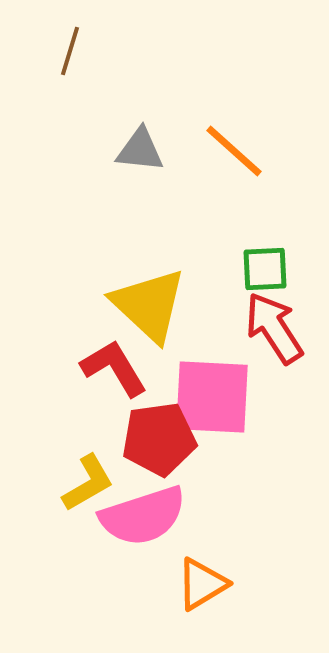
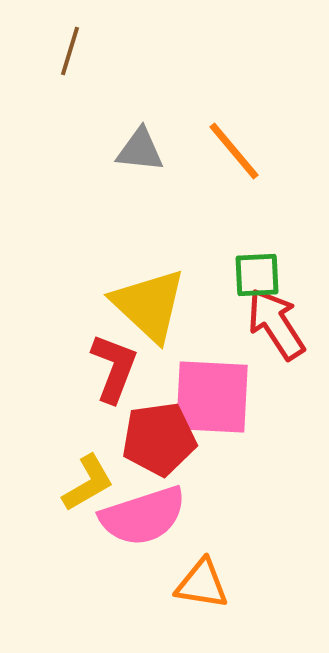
orange line: rotated 8 degrees clockwise
green square: moved 8 px left, 6 px down
red arrow: moved 2 px right, 4 px up
red L-shape: rotated 52 degrees clockwise
orange triangle: rotated 40 degrees clockwise
